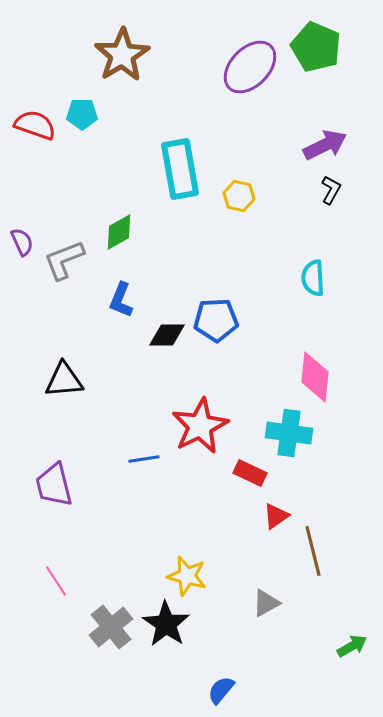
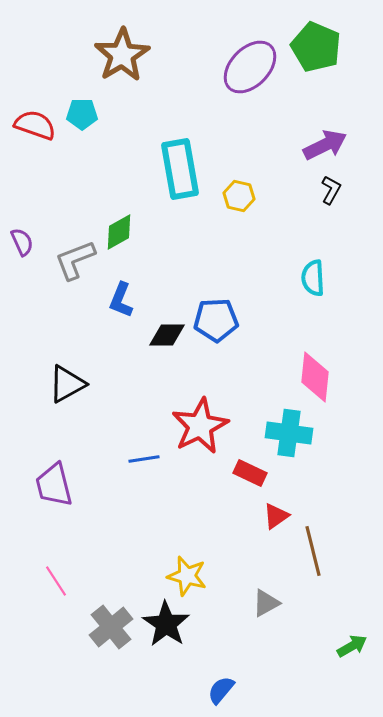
gray L-shape: moved 11 px right
black triangle: moved 3 px right, 4 px down; rotated 24 degrees counterclockwise
